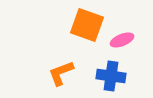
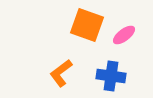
pink ellipse: moved 2 px right, 5 px up; rotated 15 degrees counterclockwise
orange L-shape: rotated 16 degrees counterclockwise
